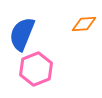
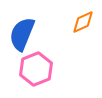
orange diamond: moved 1 px left, 2 px up; rotated 20 degrees counterclockwise
